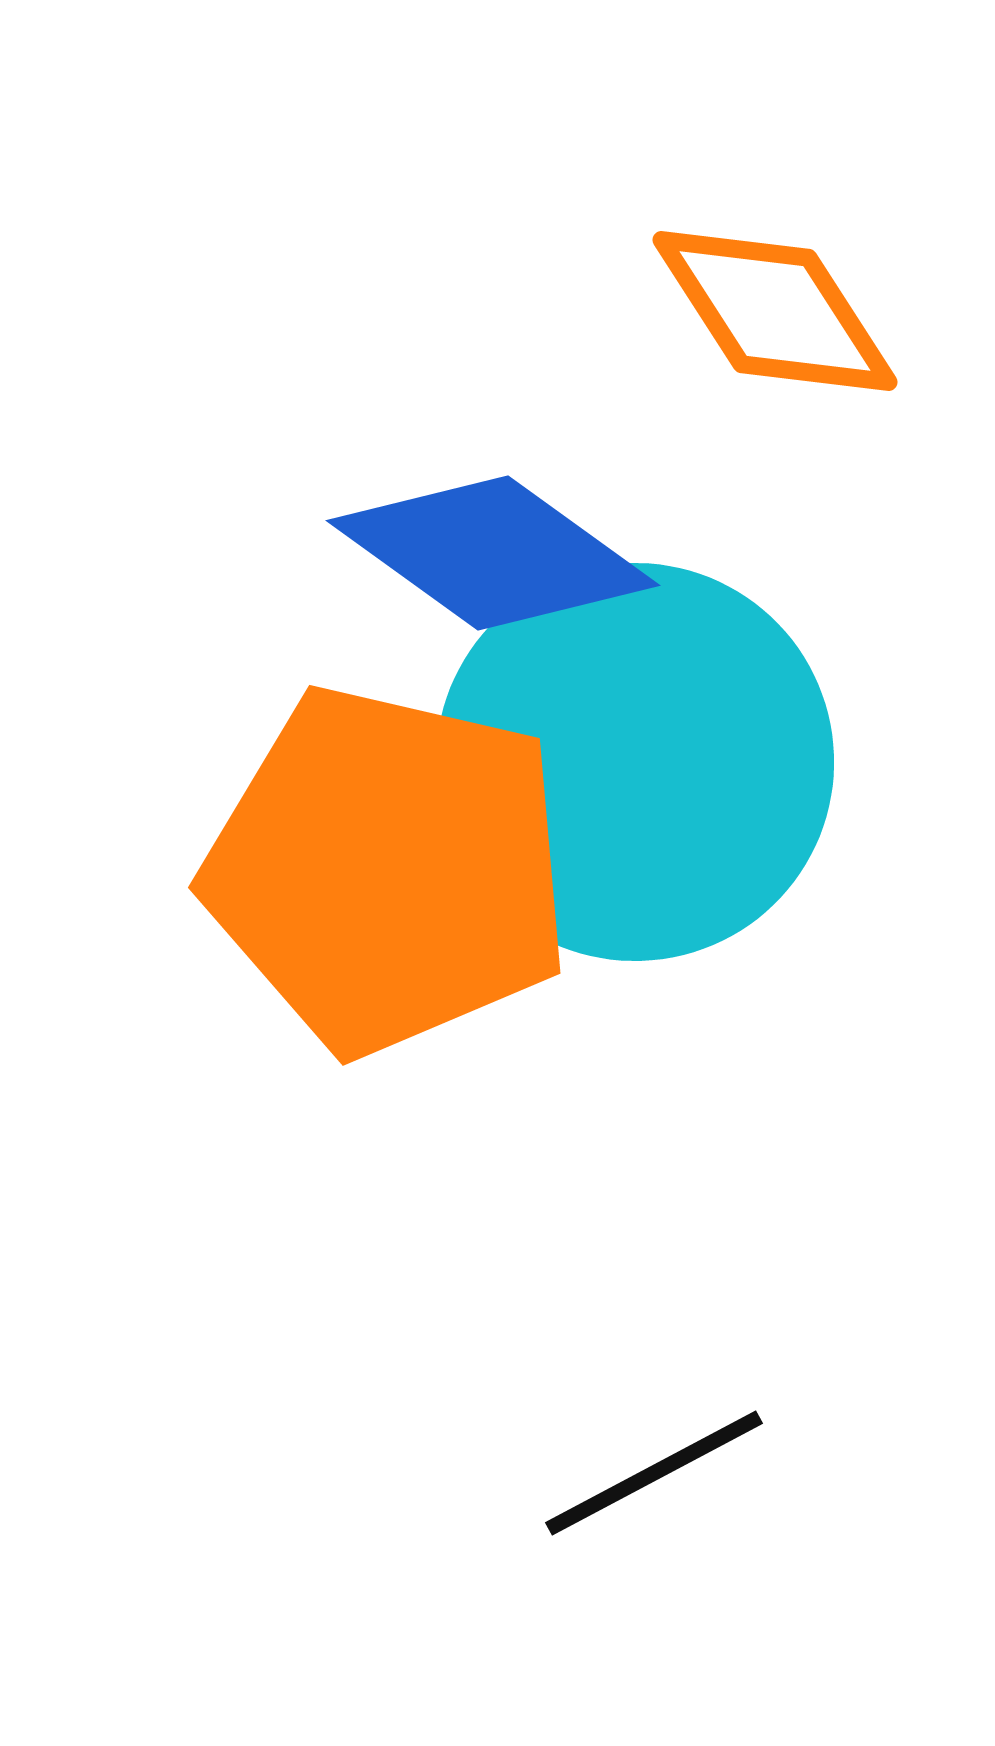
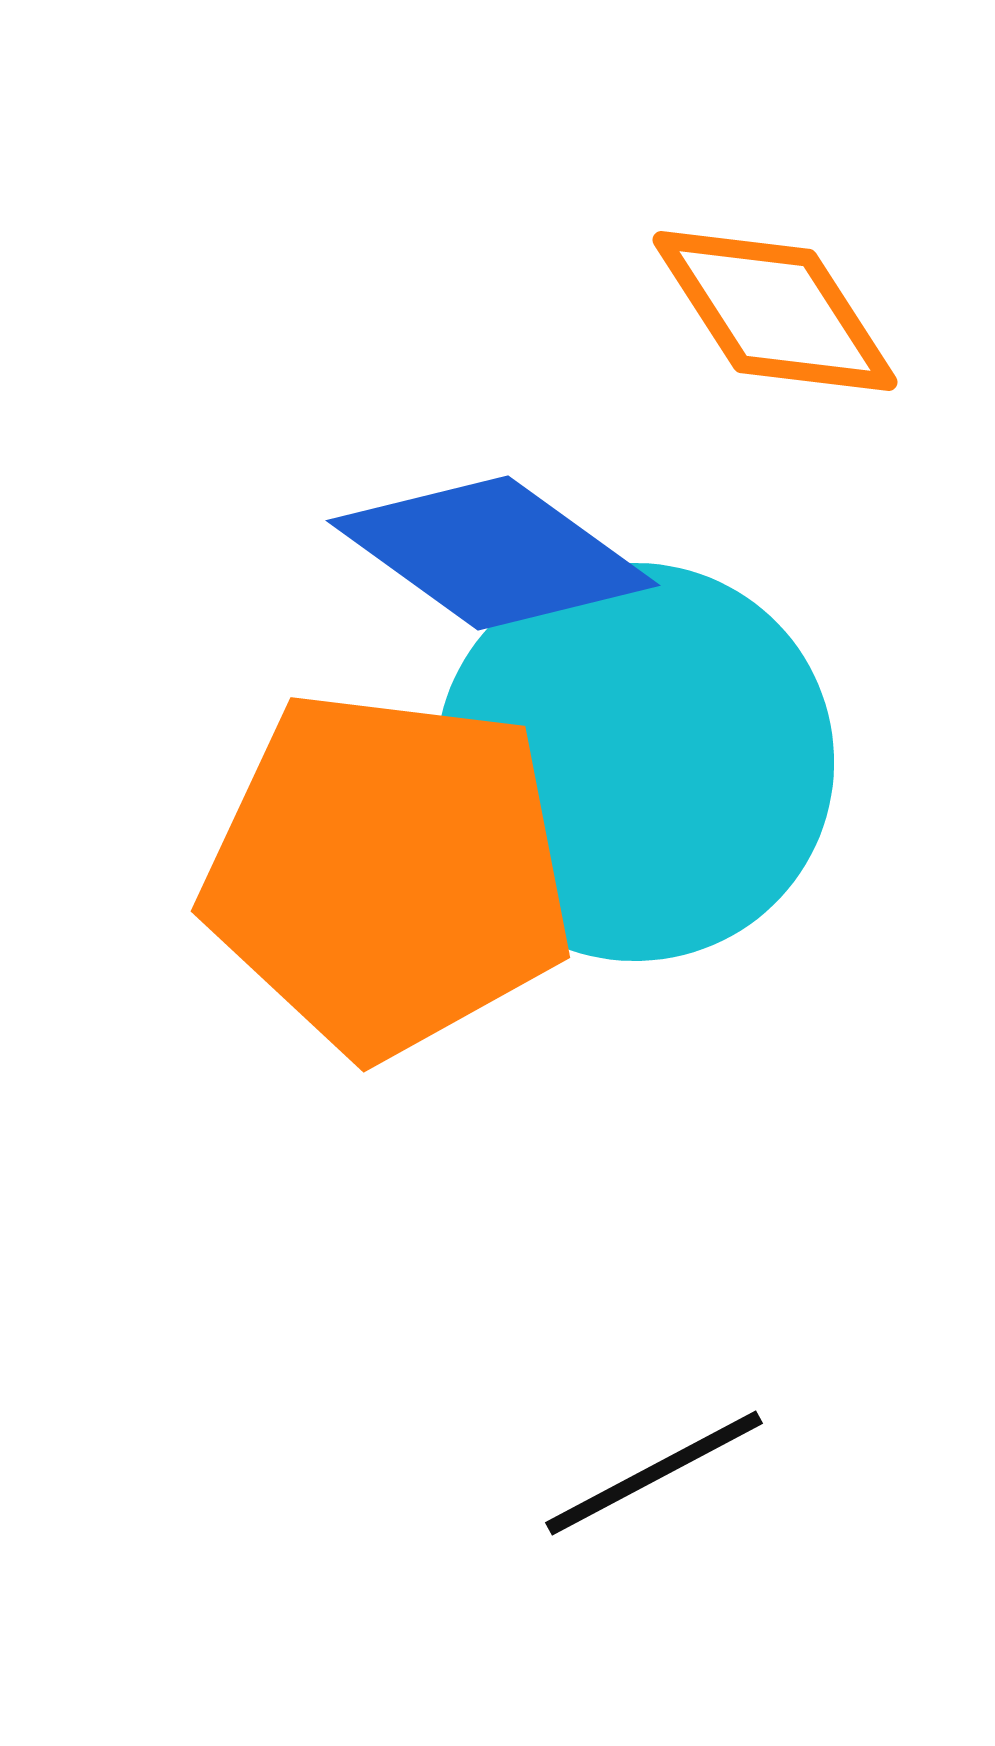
orange pentagon: moved 3 px down; rotated 6 degrees counterclockwise
